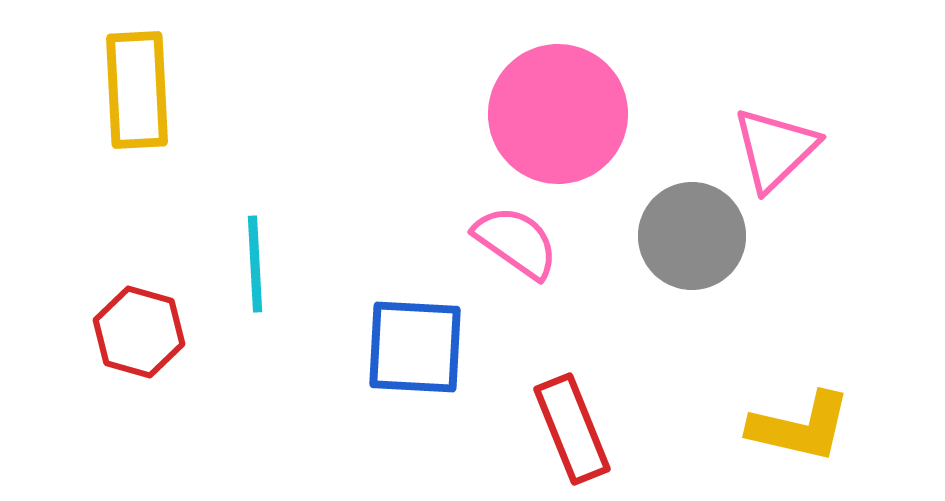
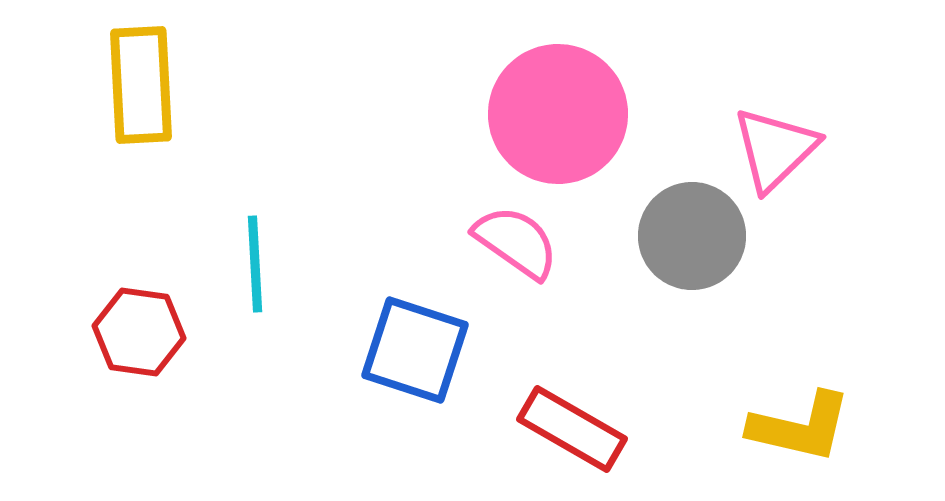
yellow rectangle: moved 4 px right, 5 px up
red hexagon: rotated 8 degrees counterclockwise
blue square: moved 3 px down; rotated 15 degrees clockwise
red rectangle: rotated 38 degrees counterclockwise
